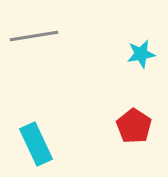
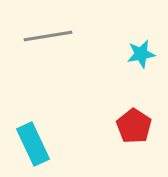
gray line: moved 14 px right
cyan rectangle: moved 3 px left
